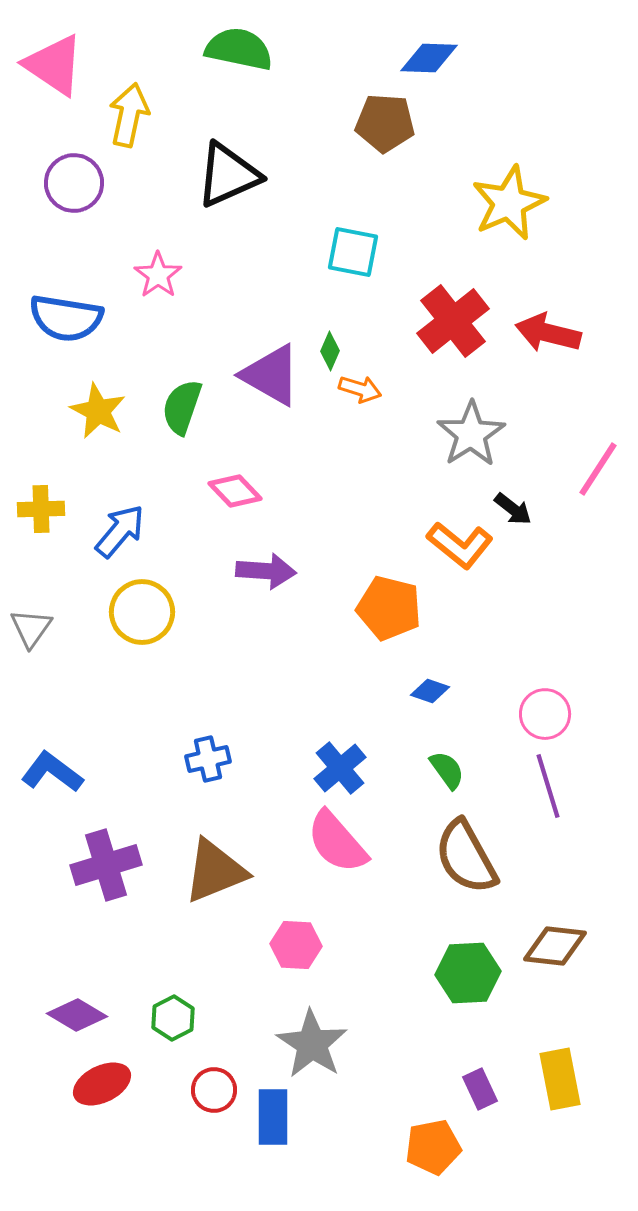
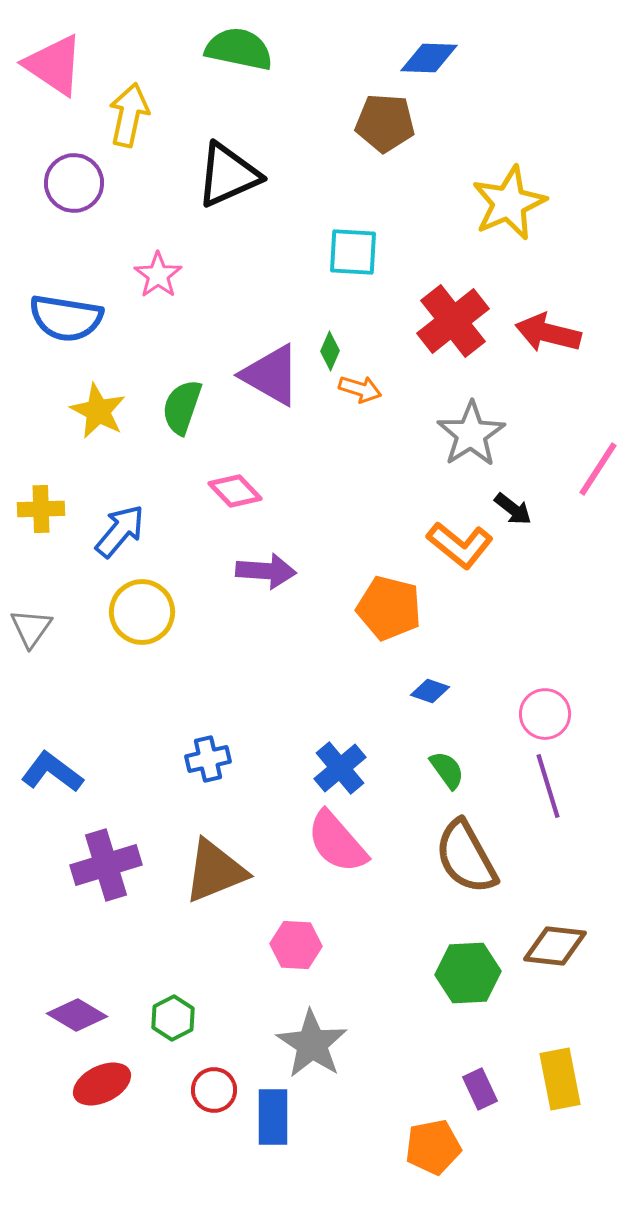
cyan square at (353, 252): rotated 8 degrees counterclockwise
